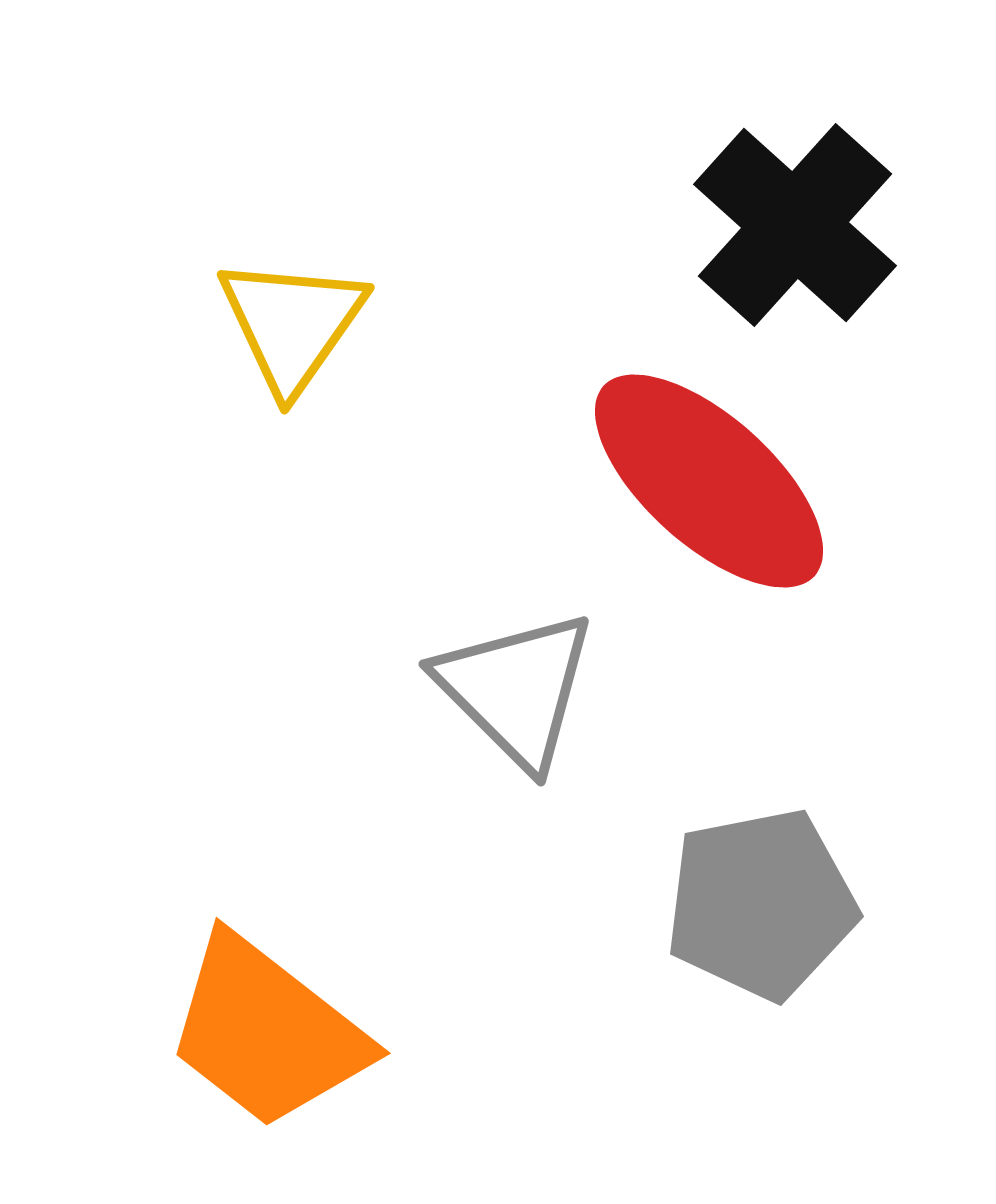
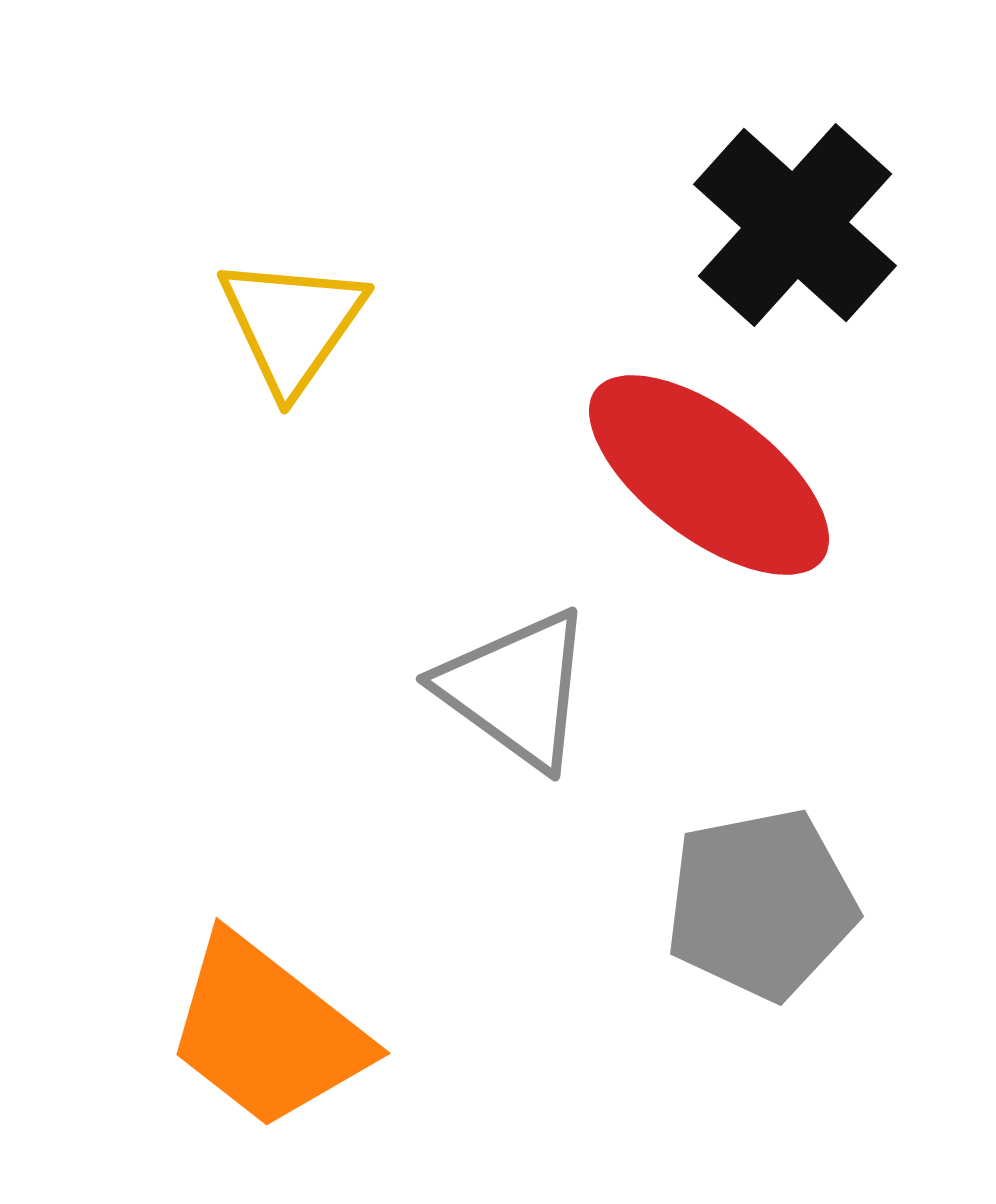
red ellipse: moved 6 px up; rotated 5 degrees counterclockwise
gray triangle: rotated 9 degrees counterclockwise
